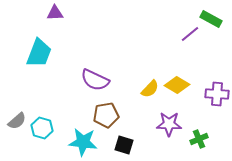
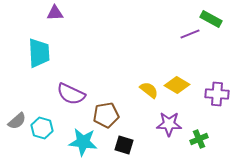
purple line: rotated 18 degrees clockwise
cyan trapezoid: rotated 24 degrees counterclockwise
purple semicircle: moved 24 px left, 14 px down
yellow semicircle: moved 1 px left, 1 px down; rotated 96 degrees counterclockwise
